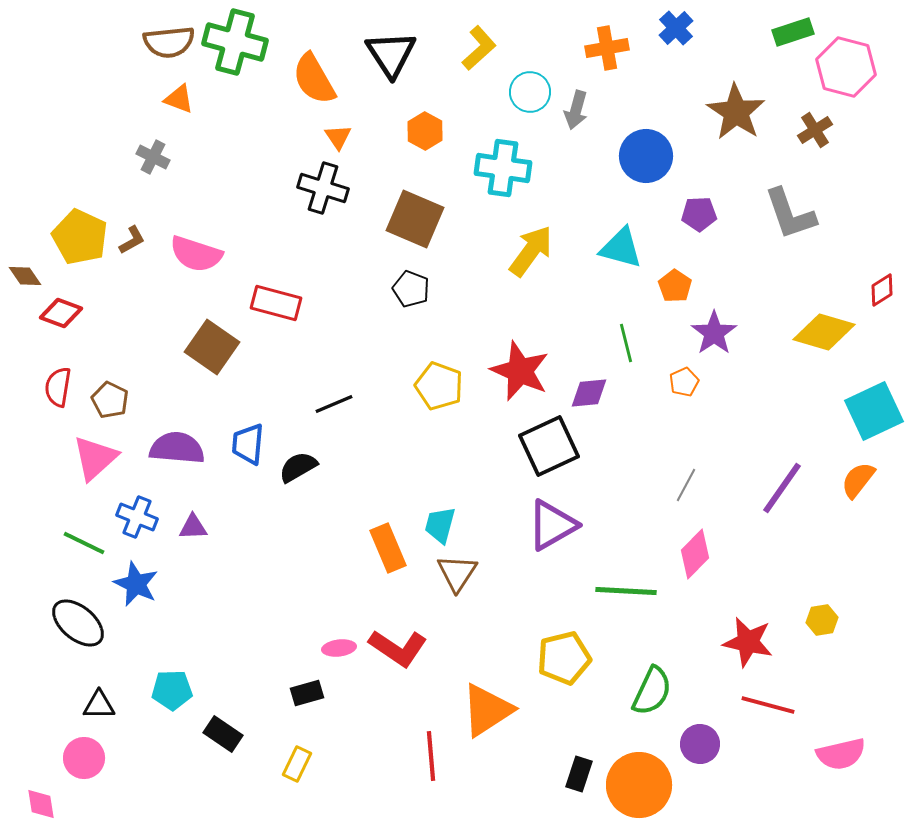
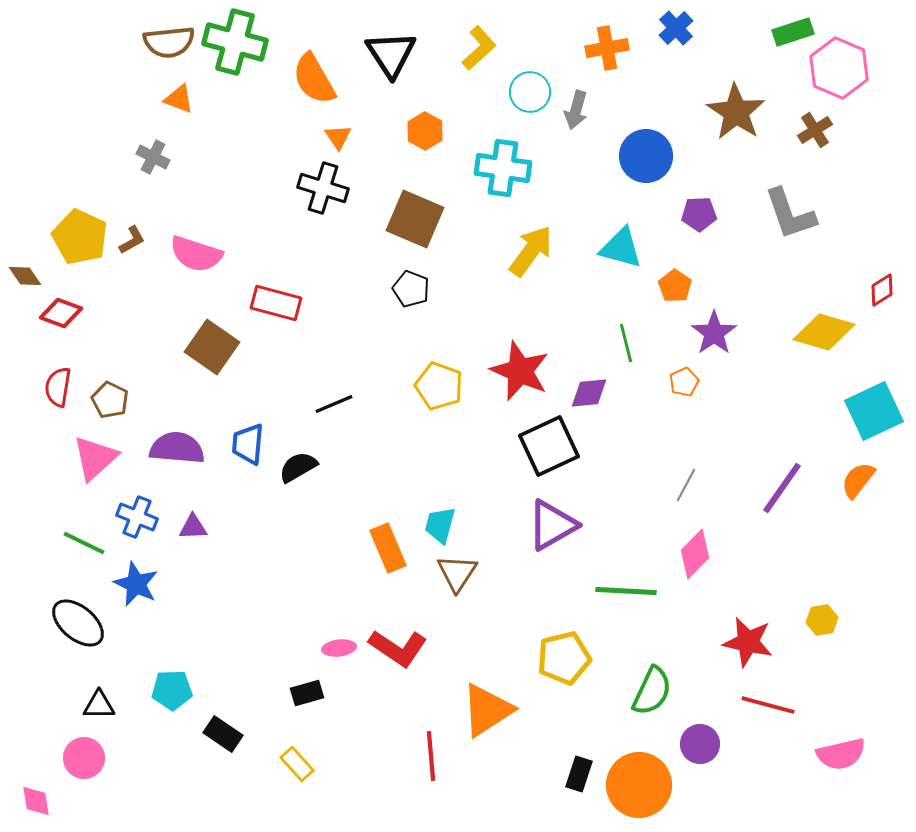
pink hexagon at (846, 67): moved 7 px left, 1 px down; rotated 8 degrees clockwise
yellow rectangle at (297, 764): rotated 68 degrees counterclockwise
pink diamond at (41, 804): moved 5 px left, 3 px up
